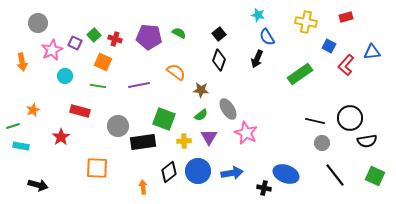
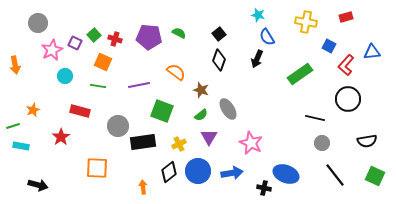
orange arrow at (22, 62): moved 7 px left, 3 px down
brown star at (201, 90): rotated 14 degrees clockwise
black circle at (350, 118): moved 2 px left, 19 px up
green square at (164, 119): moved 2 px left, 8 px up
black line at (315, 121): moved 3 px up
pink star at (246, 133): moved 5 px right, 10 px down
yellow cross at (184, 141): moved 5 px left, 3 px down; rotated 24 degrees counterclockwise
